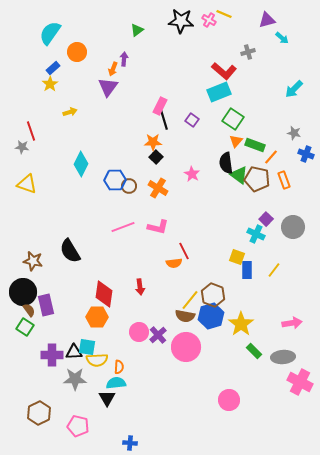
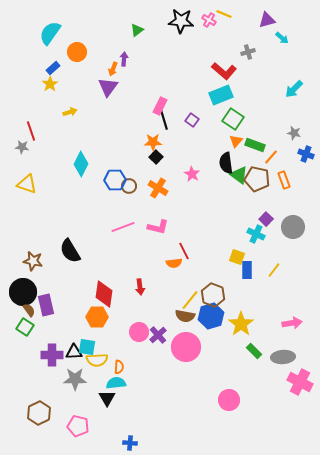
cyan rectangle at (219, 92): moved 2 px right, 3 px down
